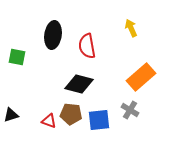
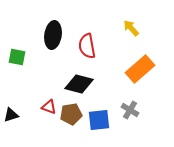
yellow arrow: rotated 18 degrees counterclockwise
orange rectangle: moved 1 px left, 8 px up
brown pentagon: rotated 15 degrees counterclockwise
red triangle: moved 14 px up
